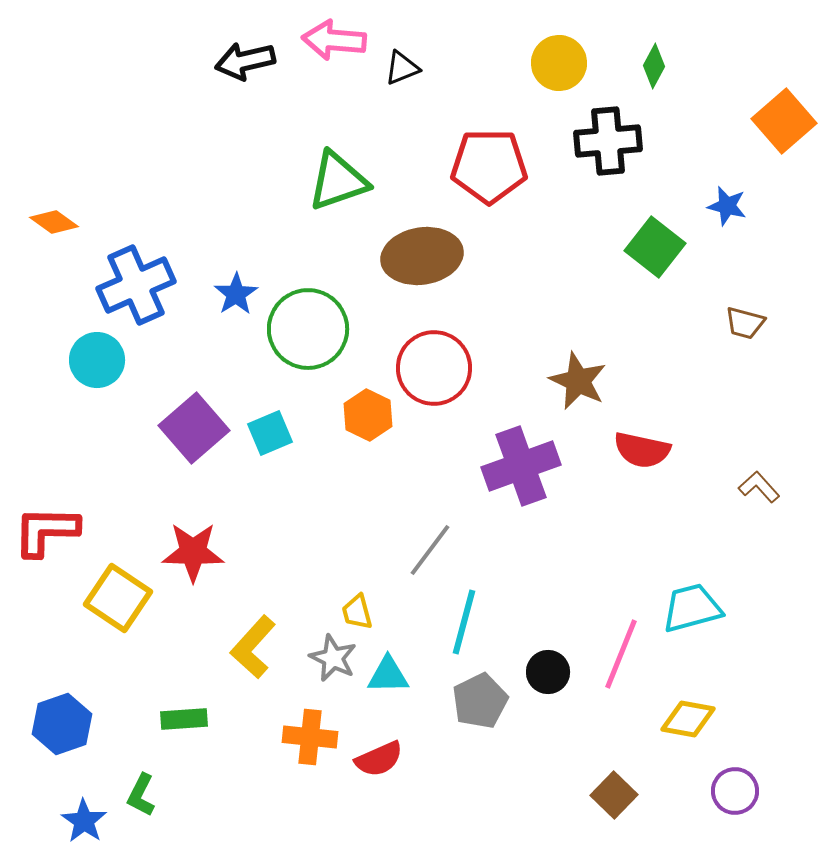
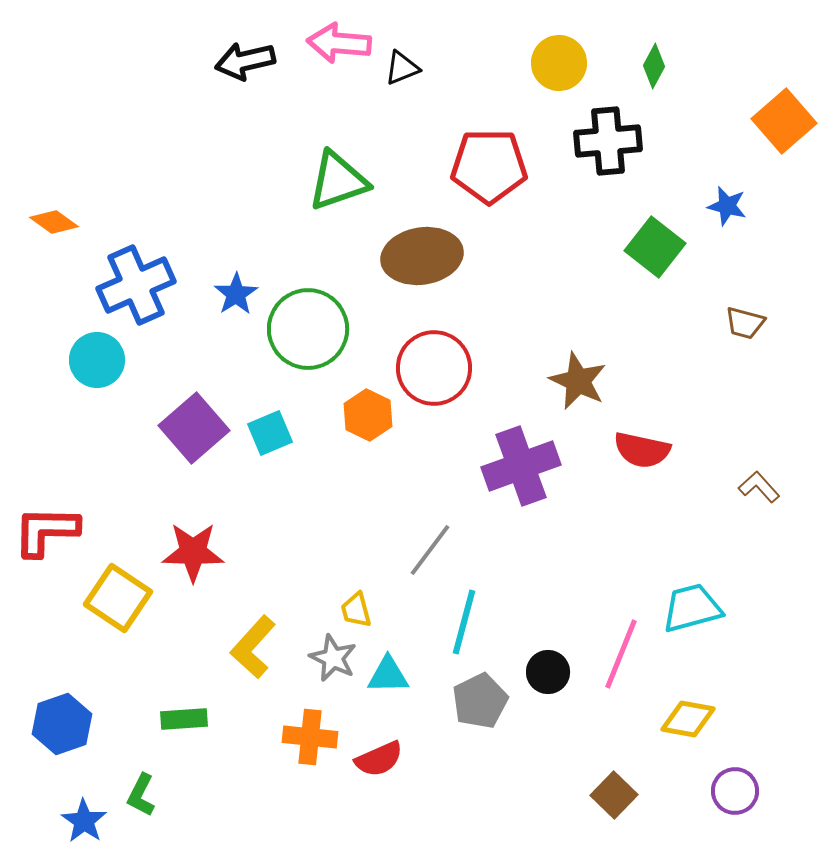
pink arrow at (334, 40): moved 5 px right, 3 px down
yellow trapezoid at (357, 612): moved 1 px left, 2 px up
